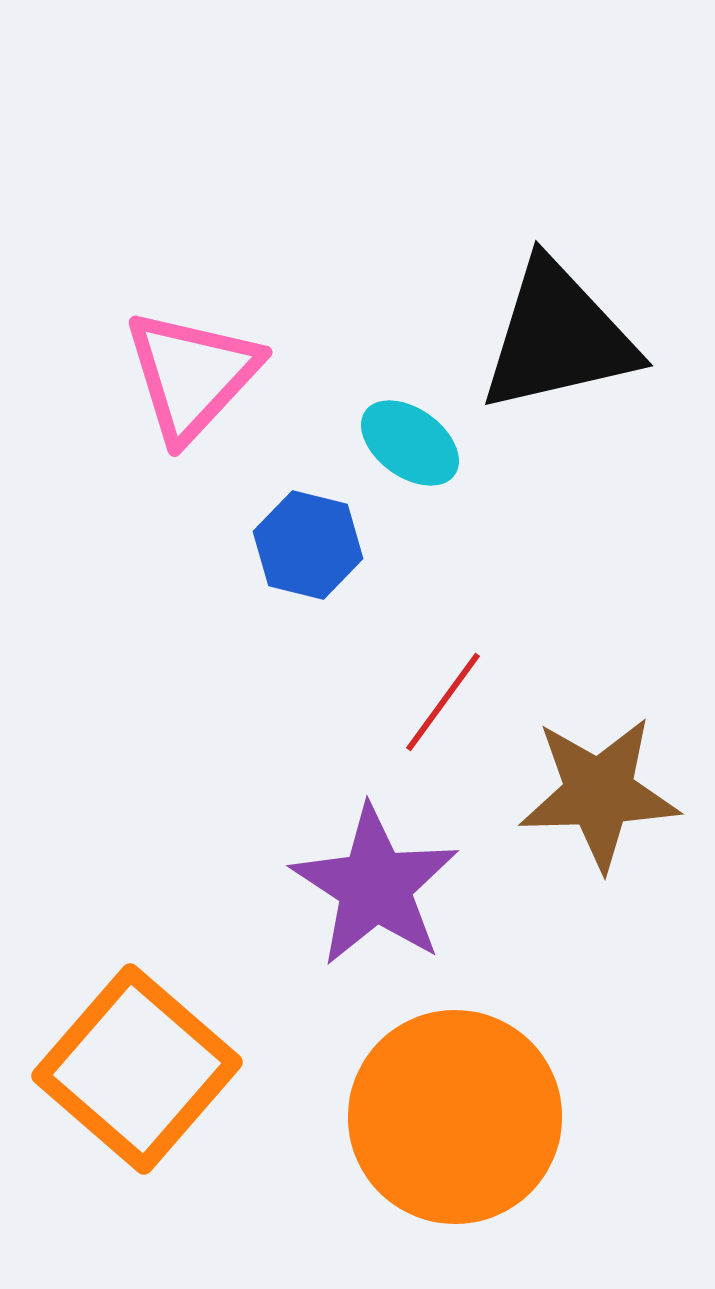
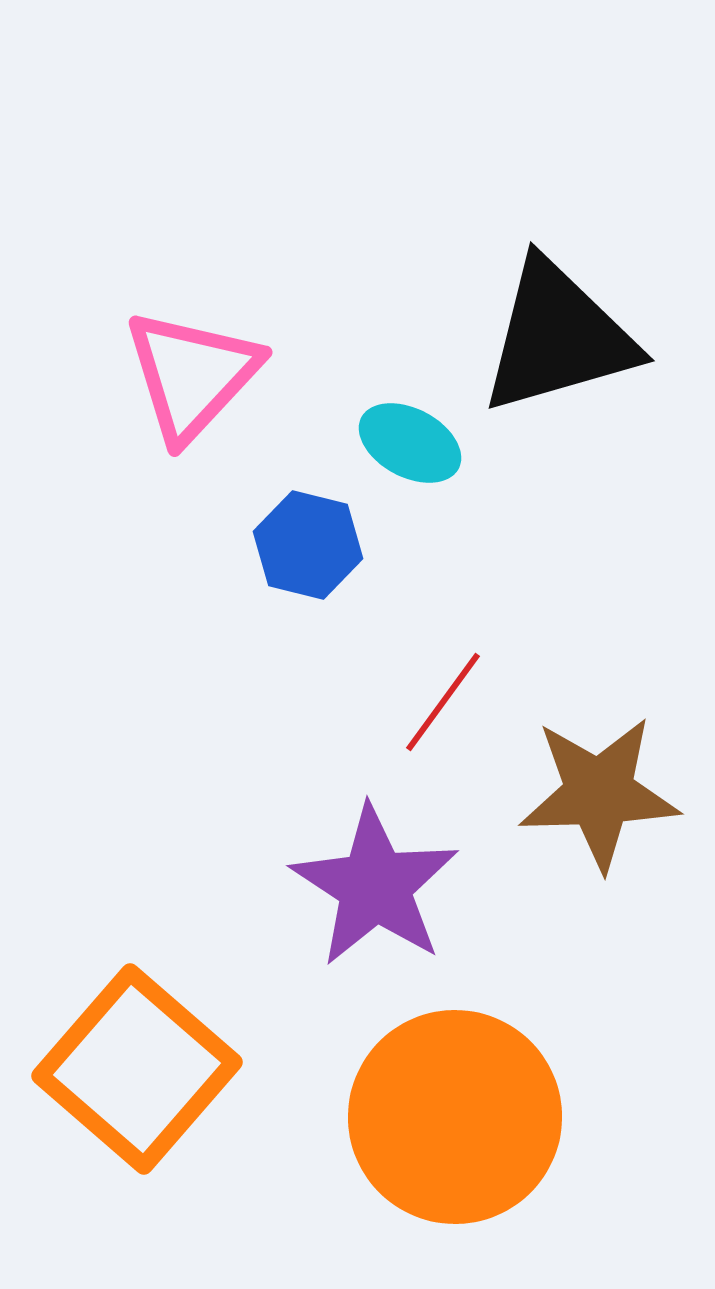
black triangle: rotated 3 degrees counterclockwise
cyan ellipse: rotated 8 degrees counterclockwise
